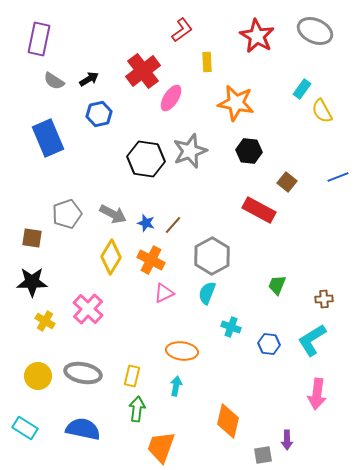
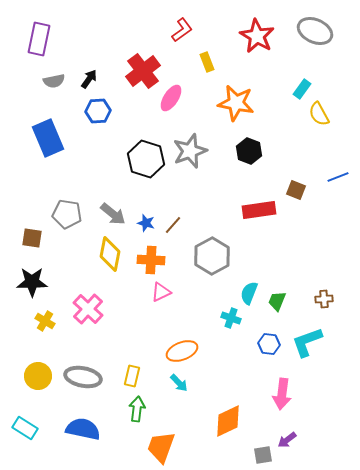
yellow rectangle at (207, 62): rotated 18 degrees counterclockwise
black arrow at (89, 79): rotated 24 degrees counterclockwise
gray semicircle at (54, 81): rotated 45 degrees counterclockwise
yellow semicircle at (322, 111): moved 3 px left, 3 px down
blue hexagon at (99, 114): moved 1 px left, 3 px up; rotated 10 degrees clockwise
black hexagon at (249, 151): rotated 15 degrees clockwise
black hexagon at (146, 159): rotated 9 degrees clockwise
brown square at (287, 182): moved 9 px right, 8 px down; rotated 18 degrees counterclockwise
red rectangle at (259, 210): rotated 36 degrees counterclockwise
gray pentagon at (67, 214): rotated 28 degrees clockwise
gray arrow at (113, 214): rotated 12 degrees clockwise
yellow diamond at (111, 257): moved 1 px left, 3 px up; rotated 20 degrees counterclockwise
orange cross at (151, 260): rotated 24 degrees counterclockwise
green trapezoid at (277, 285): moved 16 px down
pink triangle at (164, 293): moved 3 px left, 1 px up
cyan semicircle at (207, 293): moved 42 px right
cyan cross at (231, 327): moved 9 px up
cyan L-shape at (312, 340): moved 5 px left, 2 px down; rotated 12 degrees clockwise
orange ellipse at (182, 351): rotated 28 degrees counterclockwise
gray ellipse at (83, 373): moved 4 px down
cyan arrow at (176, 386): moved 3 px right, 3 px up; rotated 126 degrees clockwise
pink arrow at (317, 394): moved 35 px left
orange diamond at (228, 421): rotated 52 degrees clockwise
purple arrow at (287, 440): rotated 54 degrees clockwise
